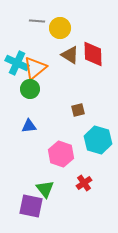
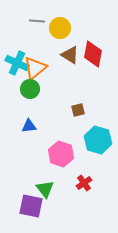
red diamond: rotated 12 degrees clockwise
